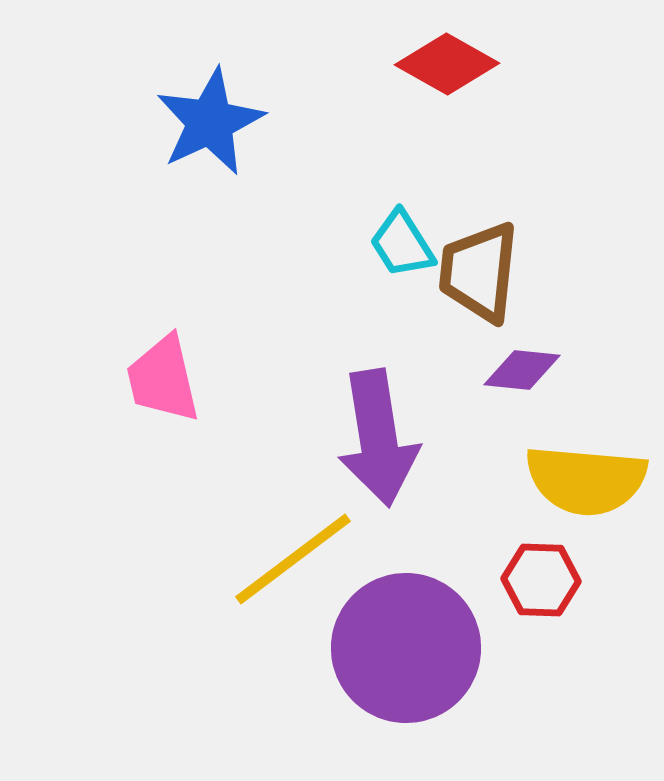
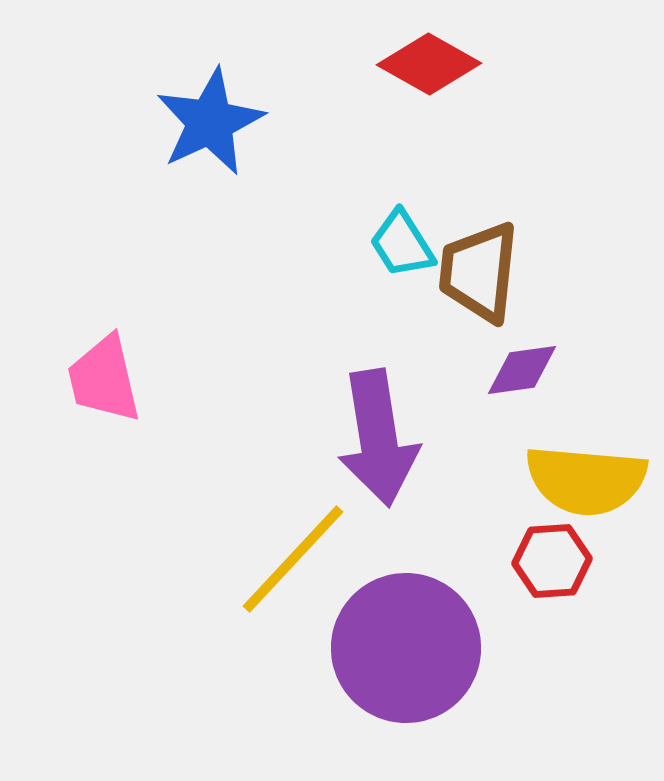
red diamond: moved 18 px left
purple diamond: rotated 14 degrees counterclockwise
pink trapezoid: moved 59 px left
yellow line: rotated 10 degrees counterclockwise
red hexagon: moved 11 px right, 19 px up; rotated 6 degrees counterclockwise
